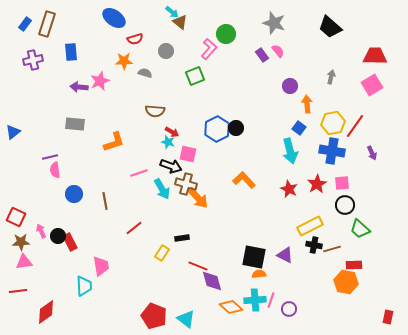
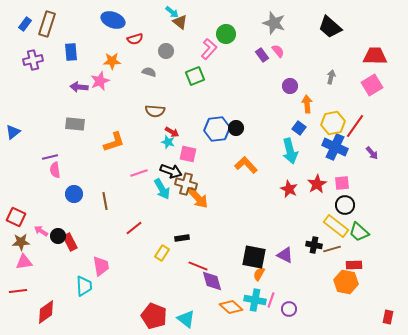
blue ellipse at (114, 18): moved 1 px left, 2 px down; rotated 15 degrees counterclockwise
orange star at (124, 61): moved 12 px left
gray semicircle at (145, 73): moved 4 px right, 1 px up
blue hexagon at (217, 129): rotated 20 degrees clockwise
blue cross at (332, 151): moved 3 px right, 4 px up; rotated 15 degrees clockwise
purple arrow at (372, 153): rotated 16 degrees counterclockwise
black arrow at (171, 166): moved 5 px down
orange L-shape at (244, 180): moved 2 px right, 15 px up
yellow rectangle at (310, 226): moved 26 px right; rotated 65 degrees clockwise
green trapezoid at (360, 229): moved 1 px left, 3 px down
pink arrow at (41, 231): rotated 32 degrees counterclockwise
orange semicircle at (259, 274): rotated 56 degrees counterclockwise
cyan cross at (255, 300): rotated 15 degrees clockwise
